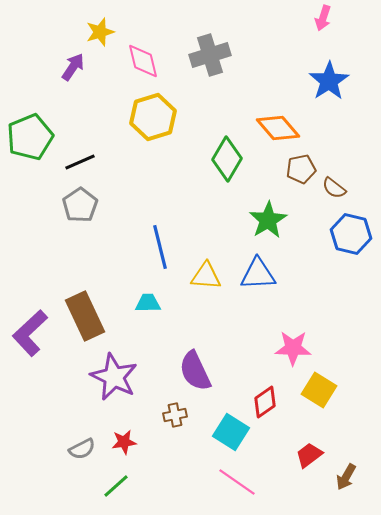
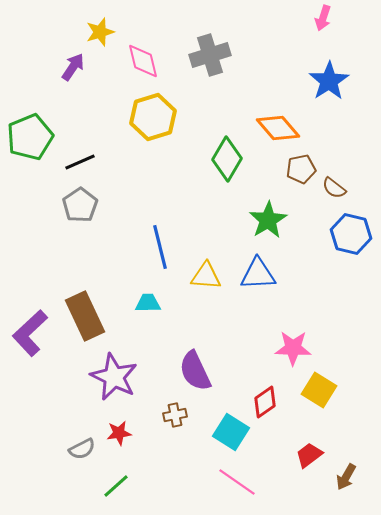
red star: moved 5 px left, 9 px up
